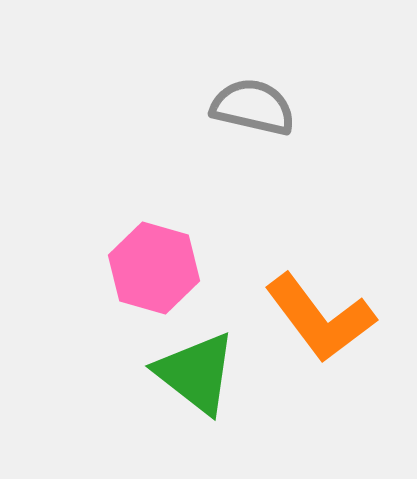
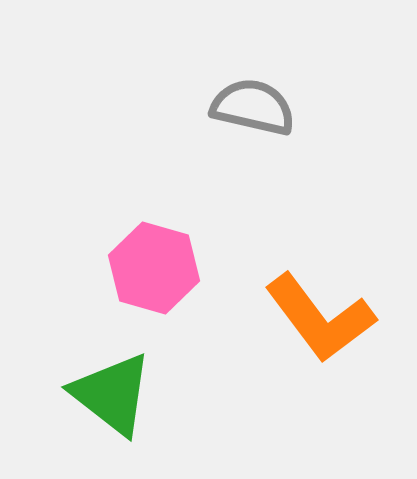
green triangle: moved 84 px left, 21 px down
